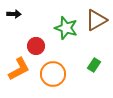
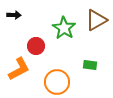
black arrow: moved 1 px down
green star: moved 2 px left; rotated 15 degrees clockwise
green rectangle: moved 4 px left; rotated 64 degrees clockwise
orange circle: moved 4 px right, 8 px down
